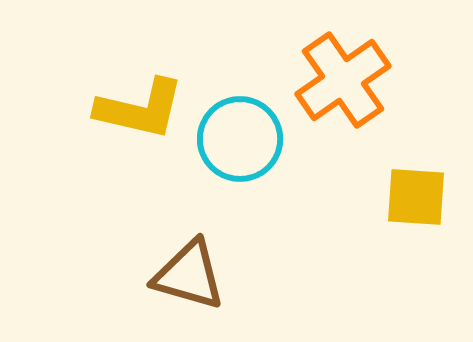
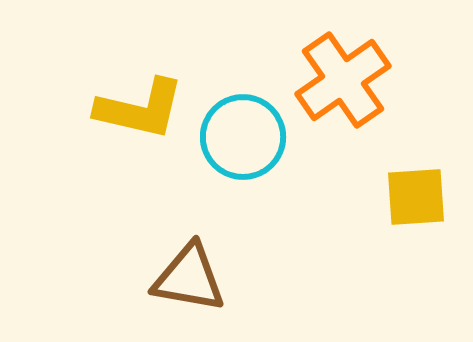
cyan circle: moved 3 px right, 2 px up
yellow square: rotated 8 degrees counterclockwise
brown triangle: moved 3 px down; rotated 6 degrees counterclockwise
